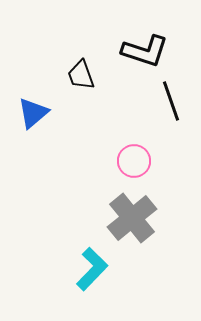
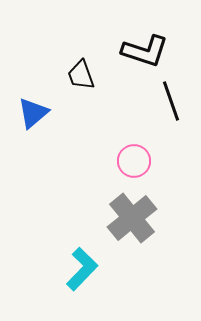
cyan L-shape: moved 10 px left
